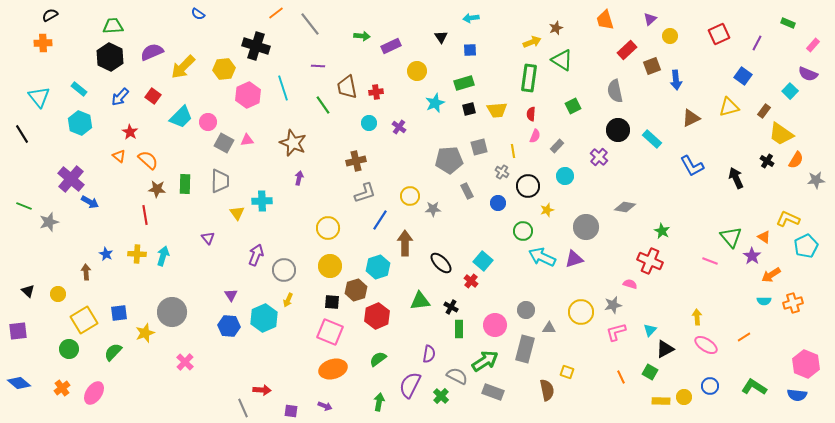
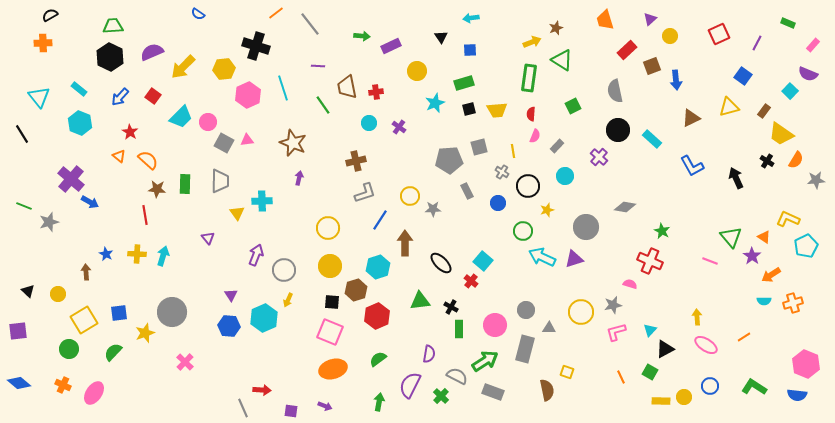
orange cross at (62, 388): moved 1 px right, 3 px up; rotated 28 degrees counterclockwise
